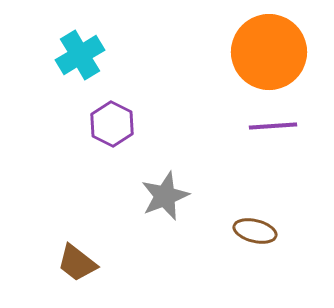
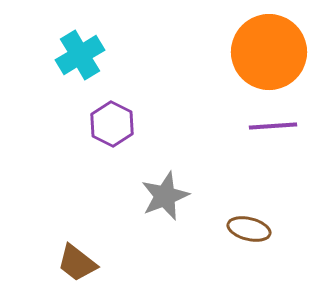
brown ellipse: moved 6 px left, 2 px up
